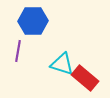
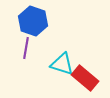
blue hexagon: rotated 20 degrees clockwise
purple line: moved 8 px right, 3 px up
